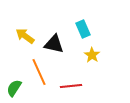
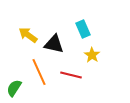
yellow arrow: moved 3 px right, 1 px up
red line: moved 11 px up; rotated 20 degrees clockwise
